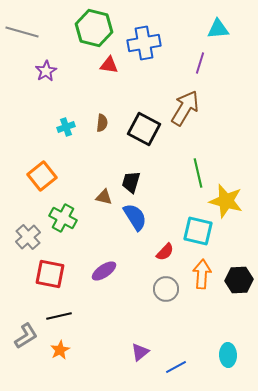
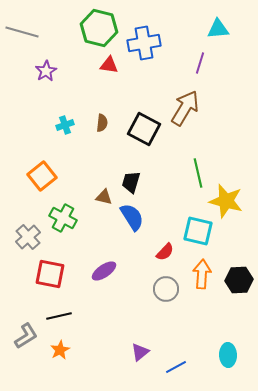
green hexagon: moved 5 px right
cyan cross: moved 1 px left, 2 px up
blue semicircle: moved 3 px left
